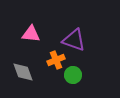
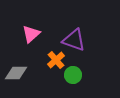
pink triangle: rotated 48 degrees counterclockwise
orange cross: rotated 18 degrees counterclockwise
gray diamond: moved 7 px left, 1 px down; rotated 70 degrees counterclockwise
